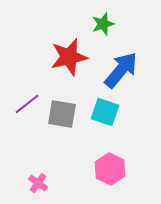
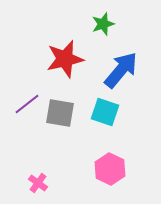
red star: moved 4 px left, 2 px down
gray square: moved 2 px left, 1 px up
